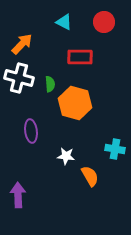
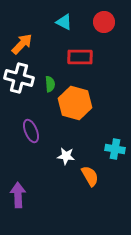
purple ellipse: rotated 15 degrees counterclockwise
